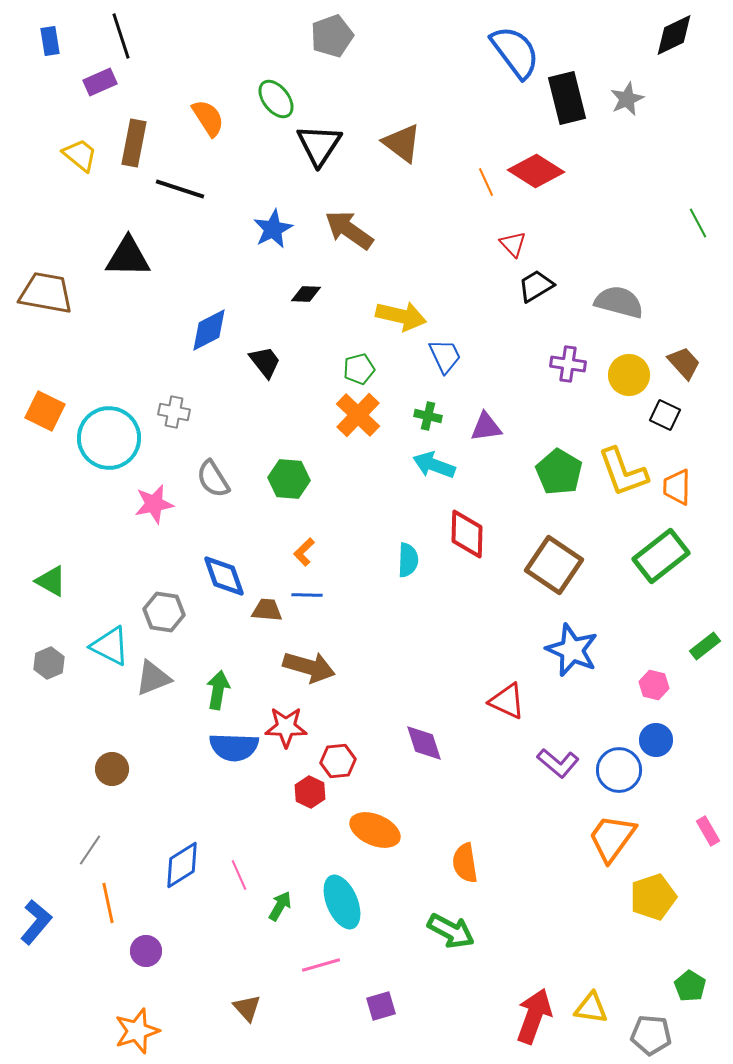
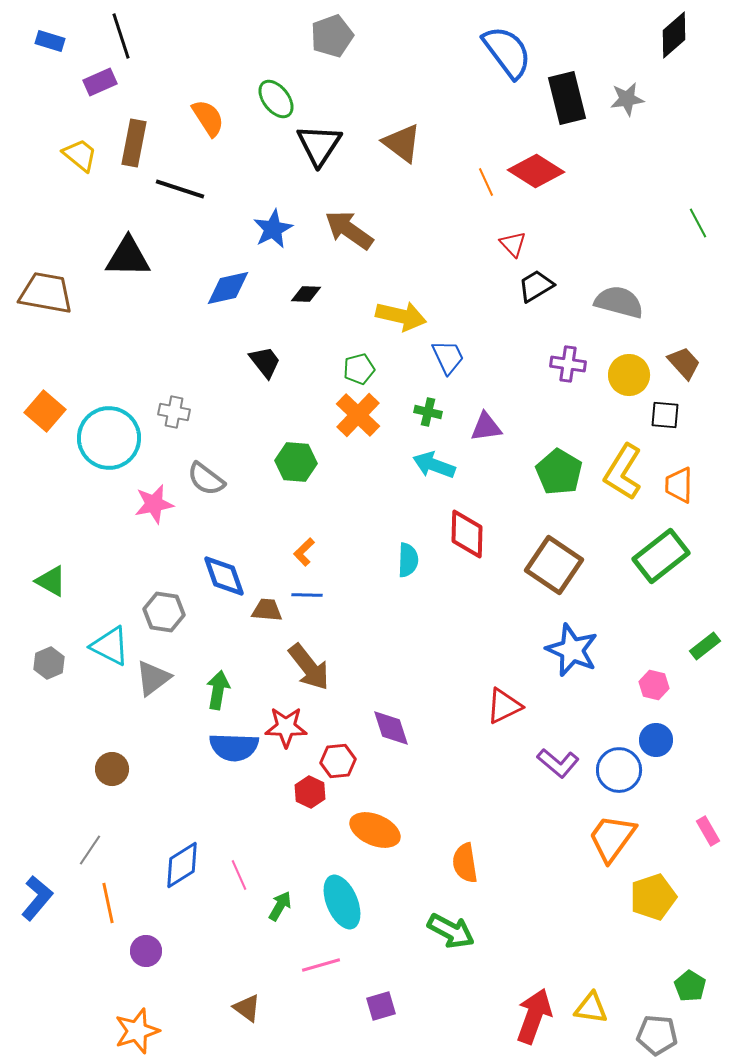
black diamond at (674, 35): rotated 15 degrees counterclockwise
blue rectangle at (50, 41): rotated 64 degrees counterclockwise
blue semicircle at (515, 52): moved 8 px left
gray star at (627, 99): rotated 16 degrees clockwise
blue diamond at (209, 330): moved 19 px right, 42 px up; rotated 15 degrees clockwise
blue trapezoid at (445, 356): moved 3 px right, 1 px down
orange square at (45, 411): rotated 15 degrees clockwise
black square at (665, 415): rotated 20 degrees counterclockwise
green cross at (428, 416): moved 4 px up
yellow L-shape at (623, 472): rotated 52 degrees clockwise
gray semicircle at (213, 479): moved 7 px left; rotated 21 degrees counterclockwise
green hexagon at (289, 479): moved 7 px right, 17 px up
orange trapezoid at (677, 487): moved 2 px right, 2 px up
brown arrow at (309, 667): rotated 36 degrees clockwise
gray triangle at (153, 678): rotated 15 degrees counterclockwise
red triangle at (507, 701): moved 3 px left, 5 px down; rotated 51 degrees counterclockwise
purple diamond at (424, 743): moved 33 px left, 15 px up
blue L-shape at (36, 922): moved 1 px right, 24 px up
brown triangle at (247, 1008): rotated 12 degrees counterclockwise
gray pentagon at (651, 1035): moved 6 px right
